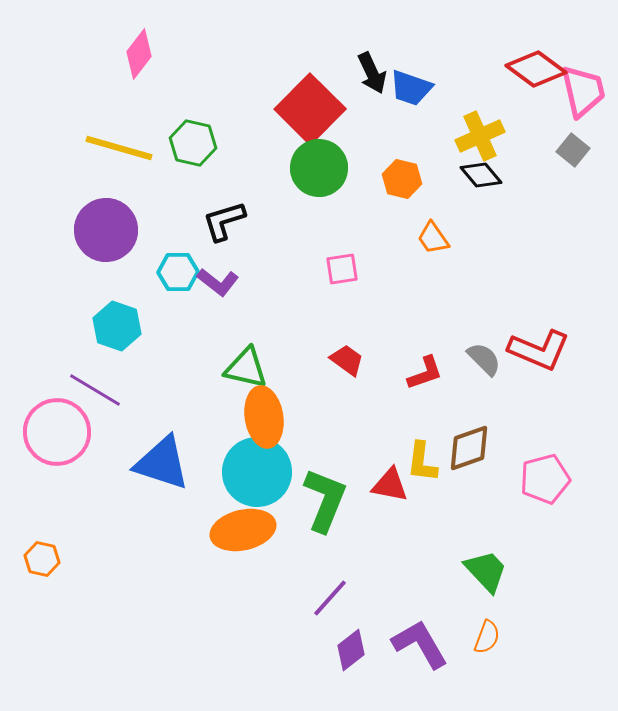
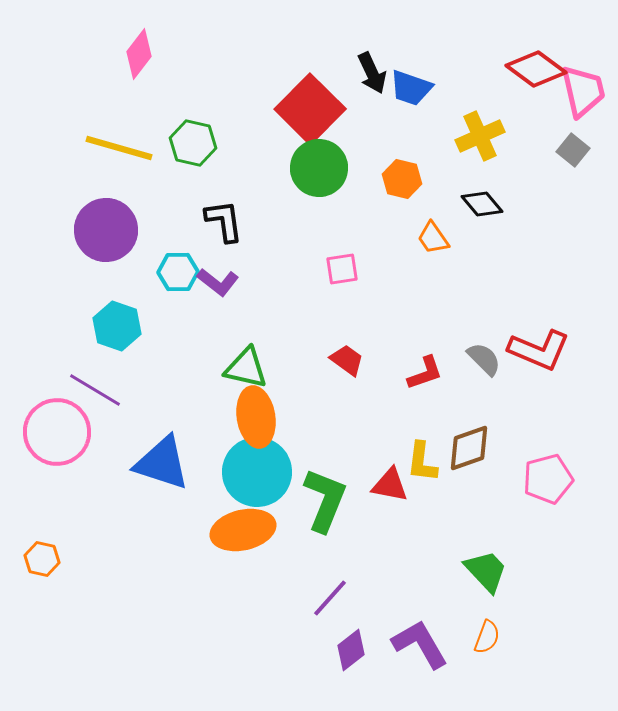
black diamond at (481, 175): moved 1 px right, 29 px down
black L-shape at (224, 221): rotated 99 degrees clockwise
orange ellipse at (264, 417): moved 8 px left
pink pentagon at (545, 479): moved 3 px right
